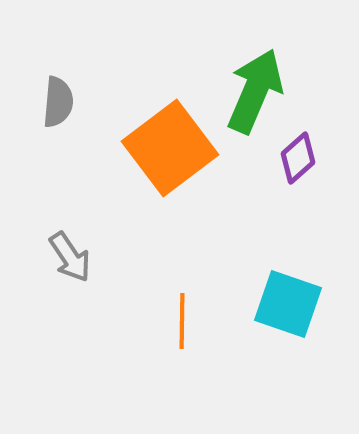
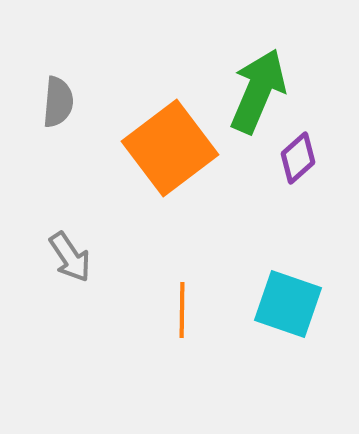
green arrow: moved 3 px right
orange line: moved 11 px up
